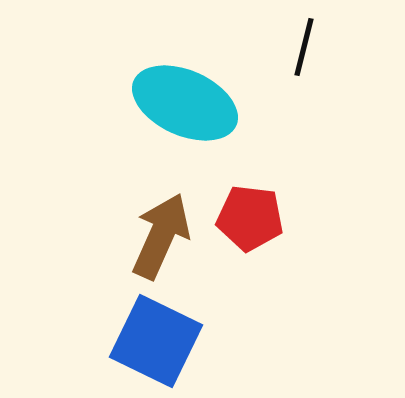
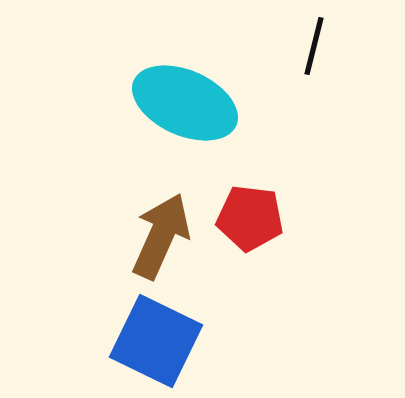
black line: moved 10 px right, 1 px up
